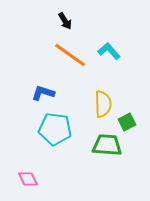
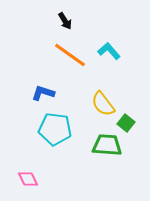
yellow semicircle: rotated 144 degrees clockwise
green square: moved 1 px left, 1 px down; rotated 24 degrees counterclockwise
